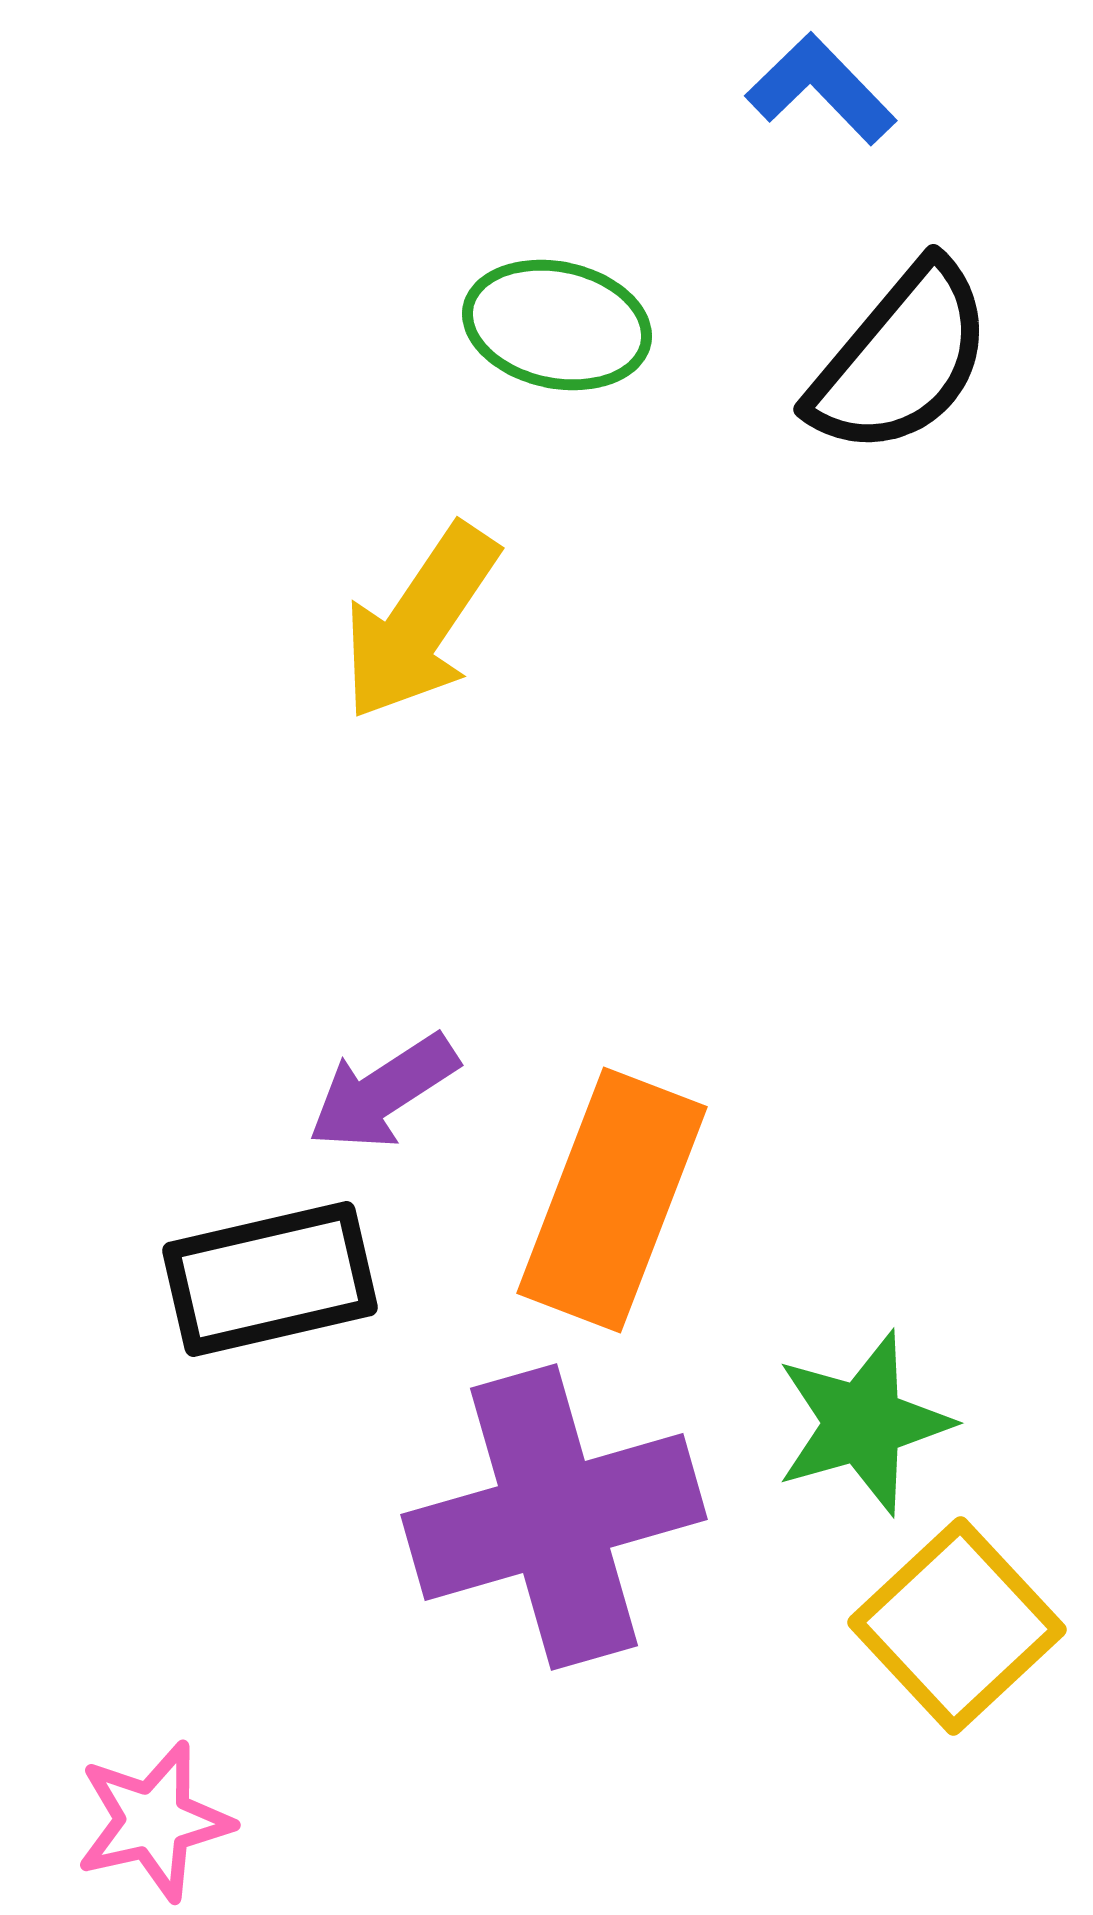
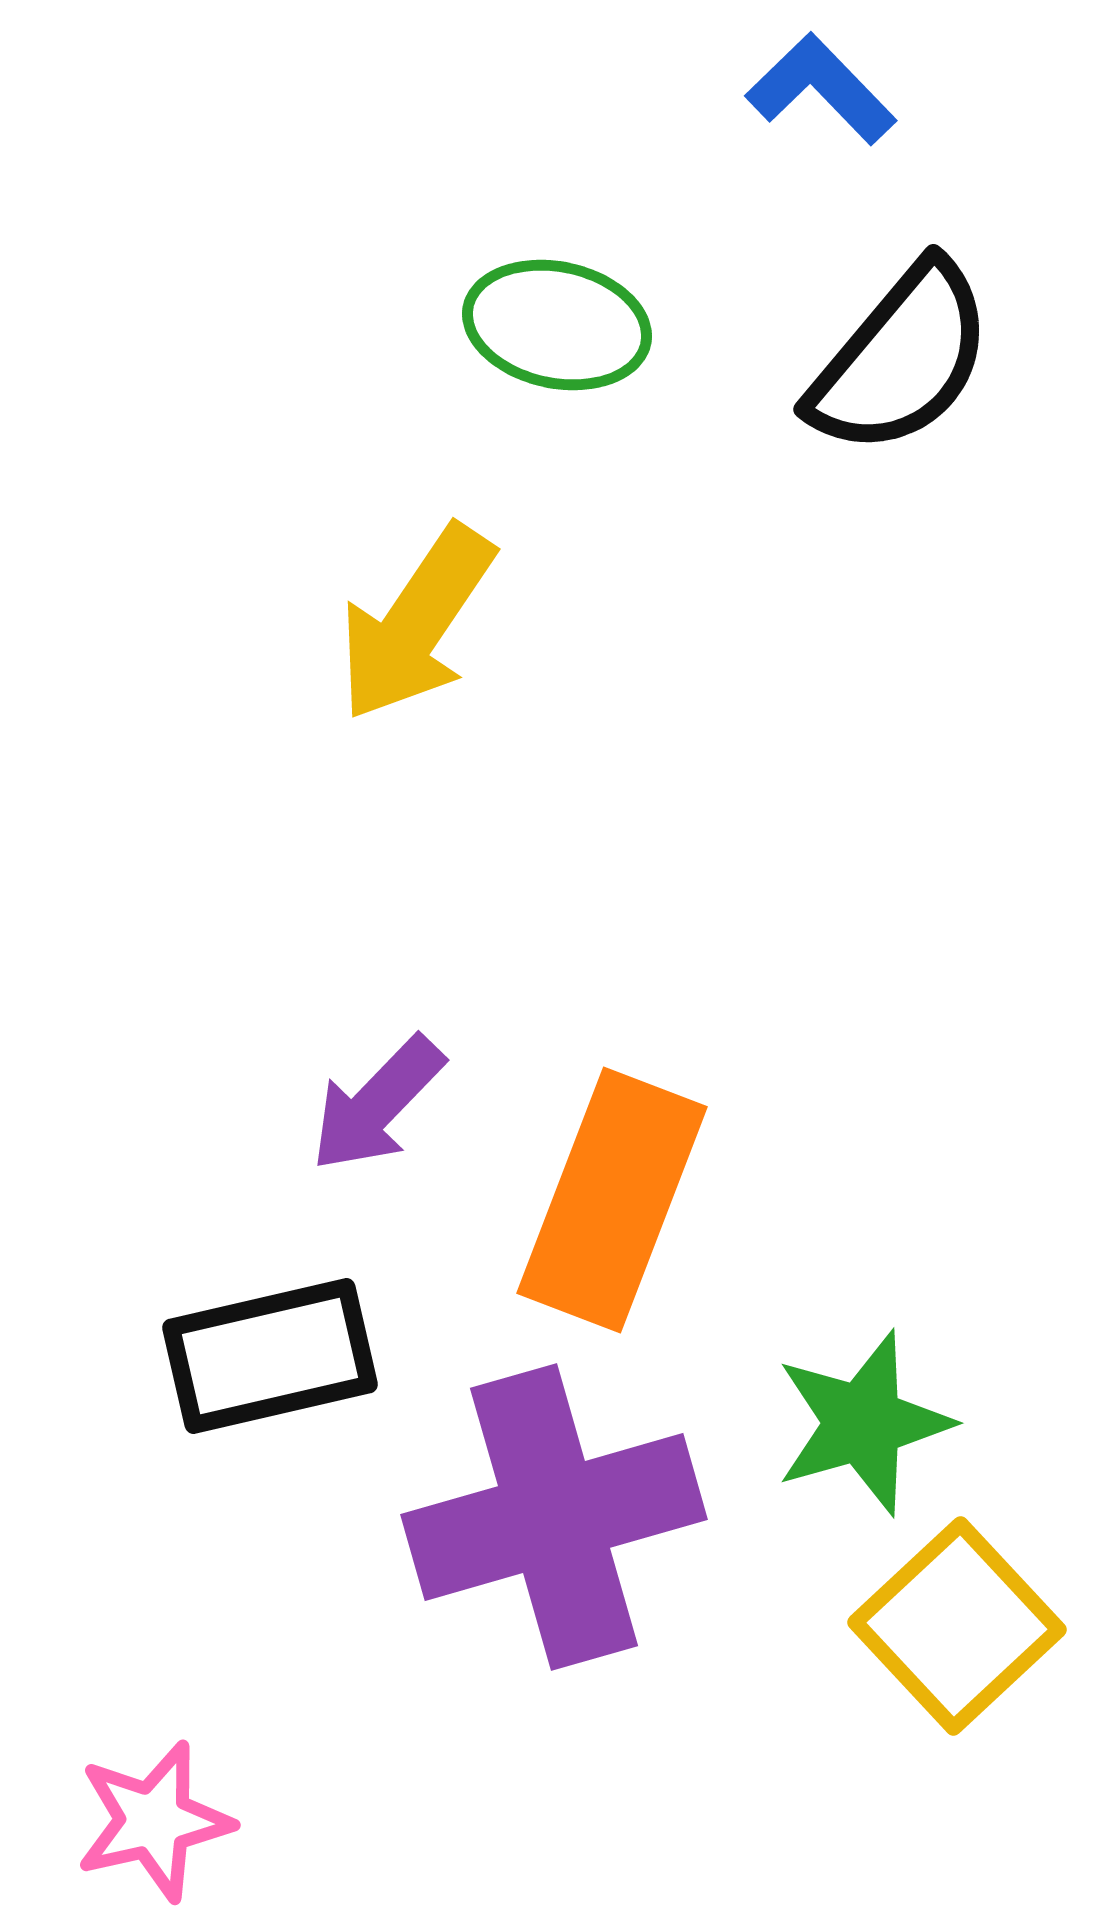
yellow arrow: moved 4 px left, 1 px down
purple arrow: moved 6 px left, 12 px down; rotated 13 degrees counterclockwise
black rectangle: moved 77 px down
